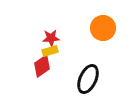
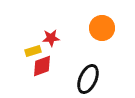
orange circle: moved 1 px left
yellow rectangle: moved 17 px left
red diamond: rotated 15 degrees clockwise
